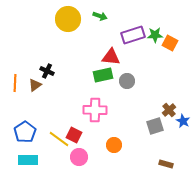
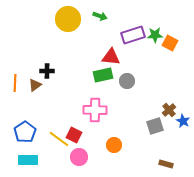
black cross: rotated 24 degrees counterclockwise
